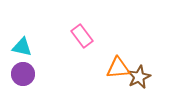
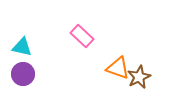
pink rectangle: rotated 10 degrees counterclockwise
orange triangle: rotated 25 degrees clockwise
